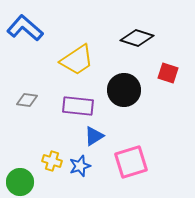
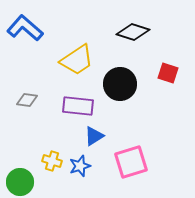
black diamond: moved 4 px left, 6 px up
black circle: moved 4 px left, 6 px up
